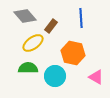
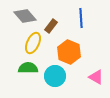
yellow ellipse: rotated 30 degrees counterclockwise
orange hexagon: moved 4 px left, 1 px up; rotated 10 degrees clockwise
